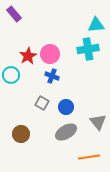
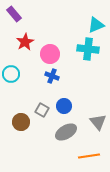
cyan triangle: rotated 18 degrees counterclockwise
cyan cross: rotated 15 degrees clockwise
red star: moved 3 px left, 14 px up
cyan circle: moved 1 px up
gray square: moved 7 px down
blue circle: moved 2 px left, 1 px up
brown circle: moved 12 px up
orange line: moved 1 px up
